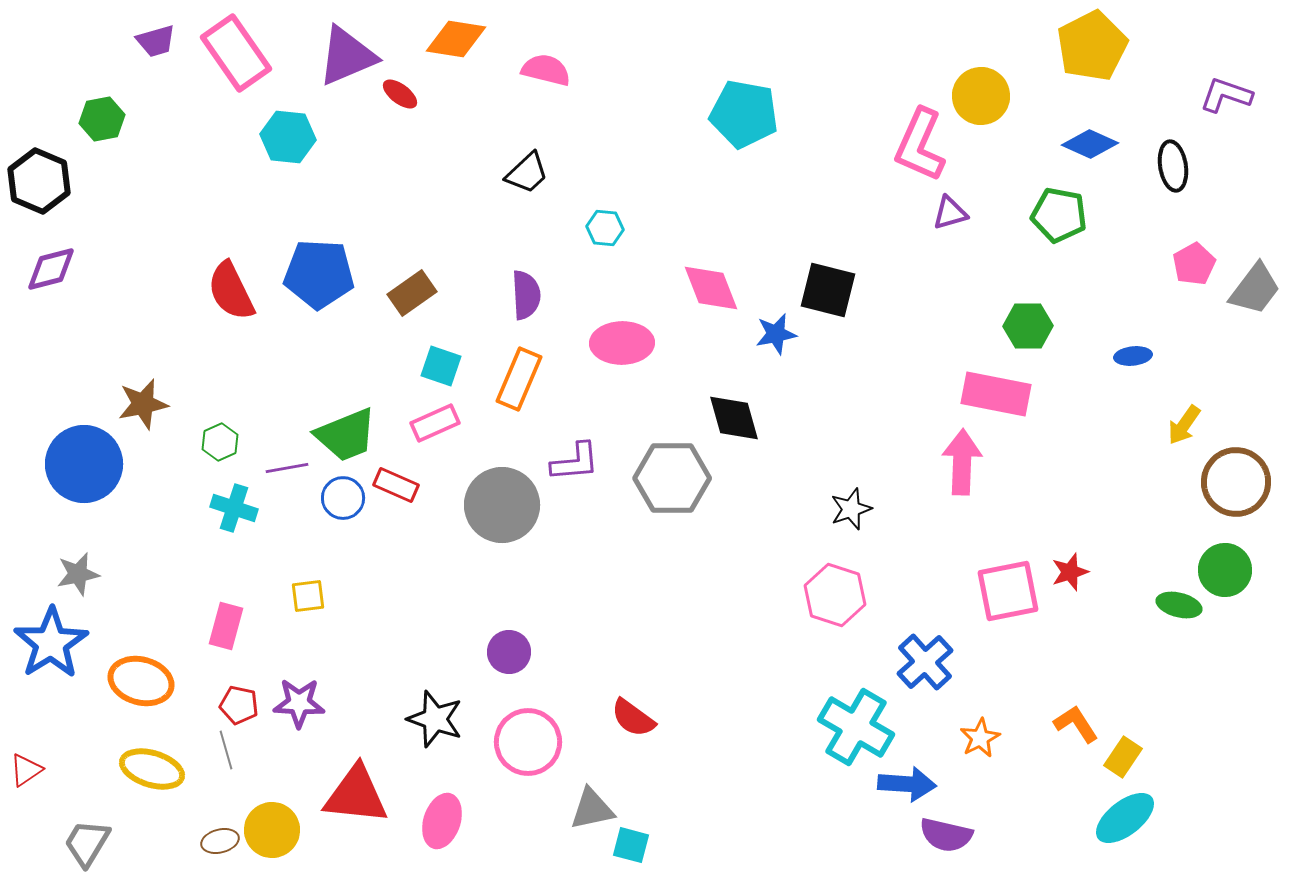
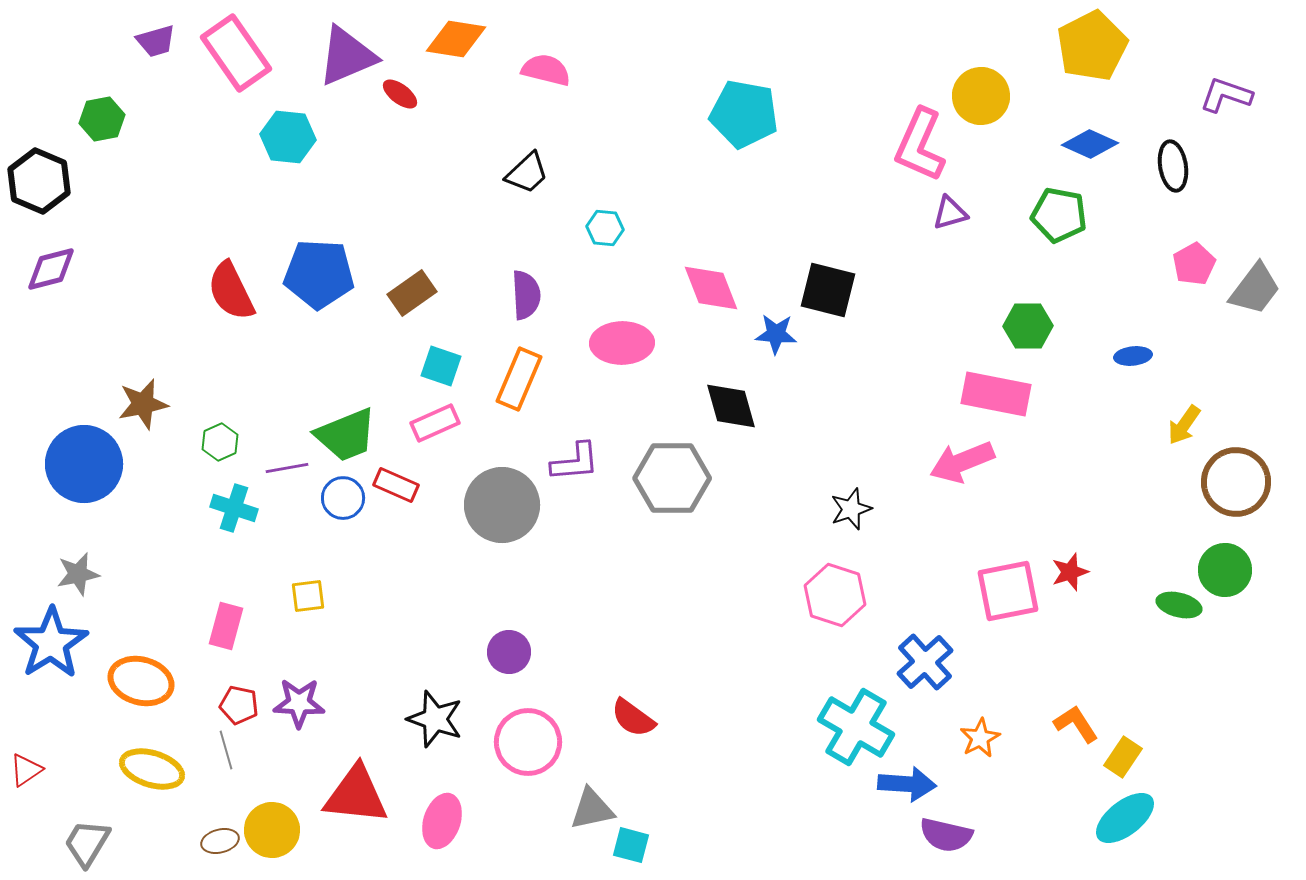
blue star at (776, 334): rotated 15 degrees clockwise
black diamond at (734, 418): moved 3 px left, 12 px up
pink arrow at (962, 462): rotated 114 degrees counterclockwise
